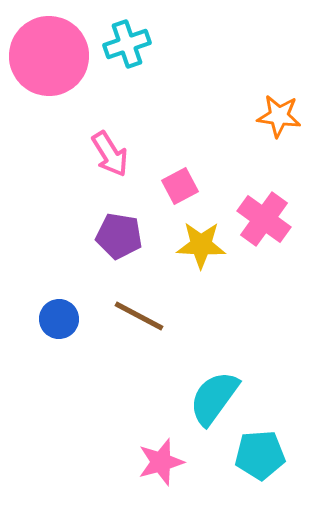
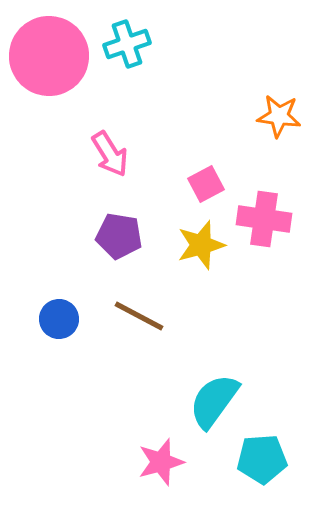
pink square: moved 26 px right, 2 px up
pink cross: rotated 28 degrees counterclockwise
yellow star: rotated 18 degrees counterclockwise
cyan semicircle: moved 3 px down
cyan pentagon: moved 2 px right, 4 px down
